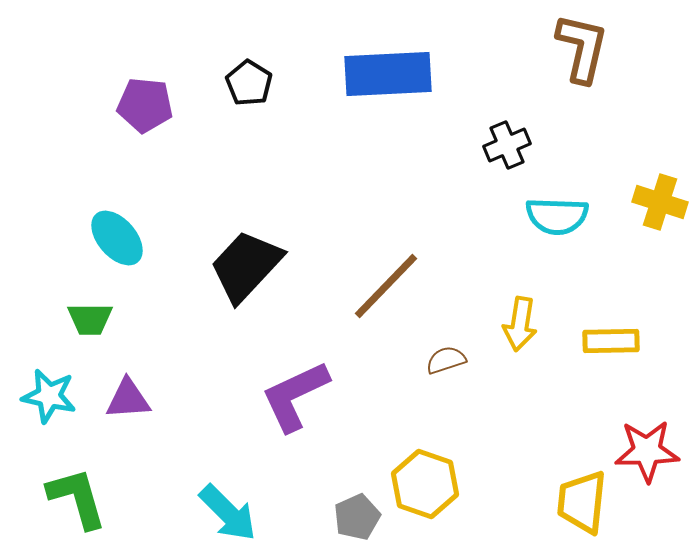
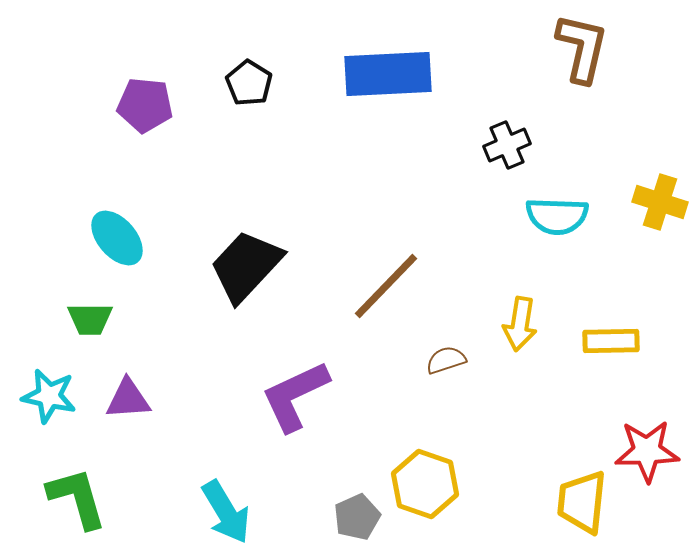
cyan arrow: moved 2 px left, 1 px up; rotated 14 degrees clockwise
